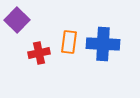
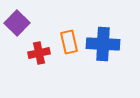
purple square: moved 3 px down
orange rectangle: rotated 20 degrees counterclockwise
